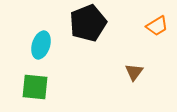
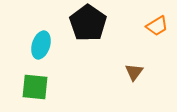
black pentagon: rotated 15 degrees counterclockwise
